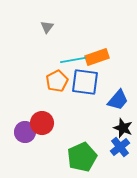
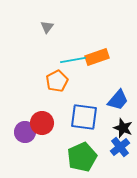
blue square: moved 1 px left, 35 px down
